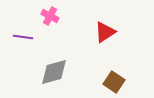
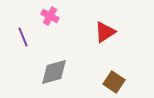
purple line: rotated 60 degrees clockwise
